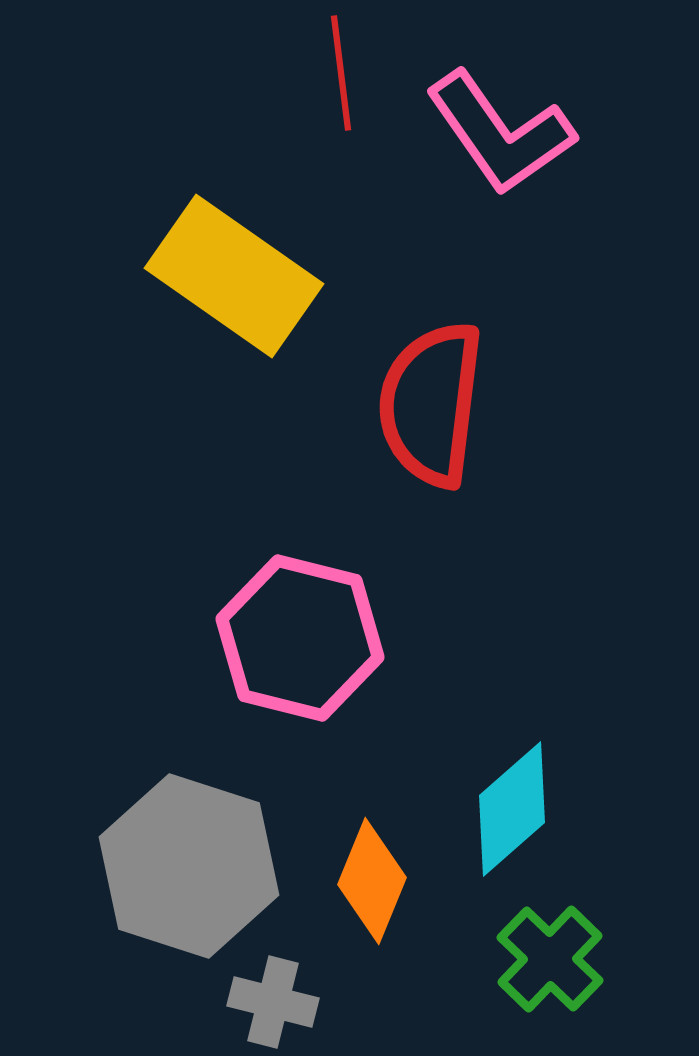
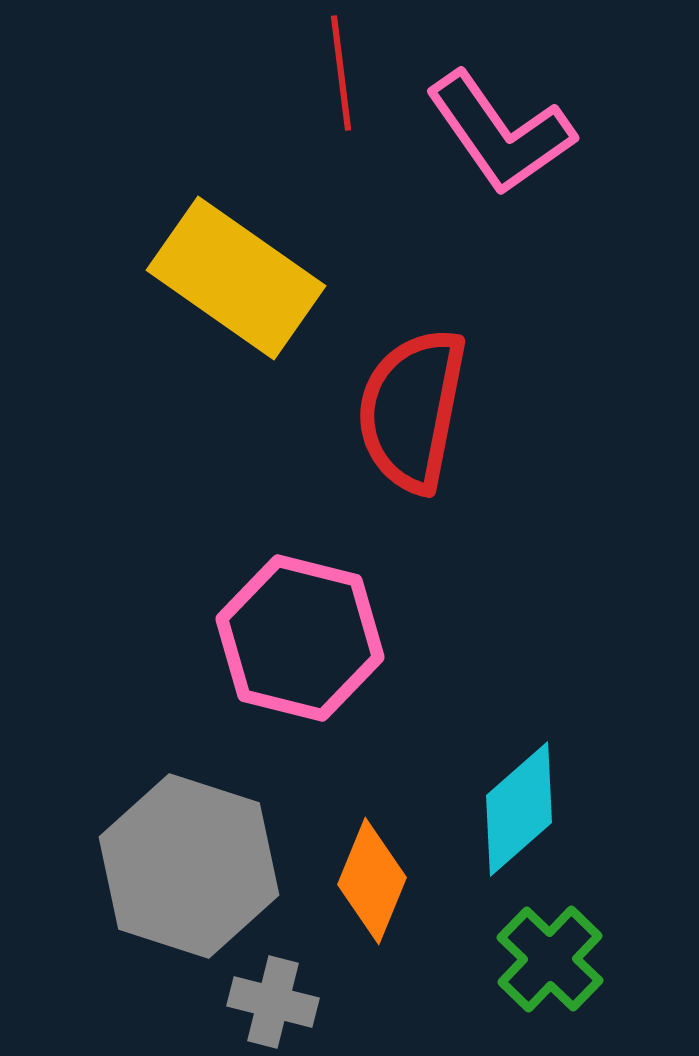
yellow rectangle: moved 2 px right, 2 px down
red semicircle: moved 19 px left, 6 px down; rotated 4 degrees clockwise
cyan diamond: moved 7 px right
